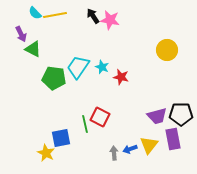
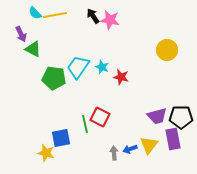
black pentagon: moved 3 px down
yellow star: rotated 12 degrees counterclockwise
